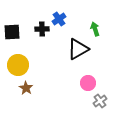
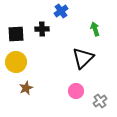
blue cross: moved 2 px right, 8 px up
black square: moved 4 px right, 2 px down
black triangle: moved 5 px right, 9 px down; rotated 15 degrees counterclockwise
yellow circle: moved 2 px left, 3 px up
pink circle: moved 12 px left, 8 px down
brown star: rotated 16 degrees clockwise
